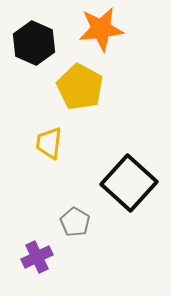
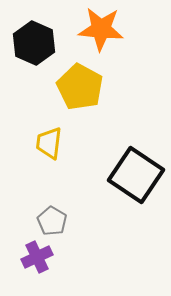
orange star: rotated 12 degrees clockwise
black square: moved 7 px right, 8 px up; rotated 8 degrees counterclockwise
gray pentagon: moved 23 px left, 1 px up
